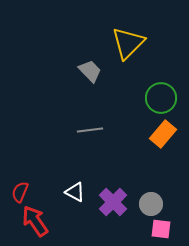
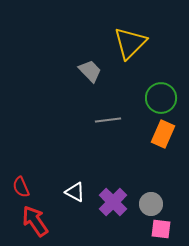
yellow triangle: moved 2 px right
gray line: moved 18 px right, 10 px up
orange rectangle: rotated 16 degrees counterclockwise
red semicircle: moved 1 px right, 5 px up; rotated 45 degrees counterclockwise
